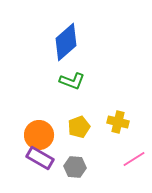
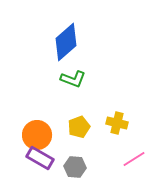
green L-shape: moved 1 px right, 2 px up
yellow cross: moved 1 px left, 1 px down
orange circle: moved 2 px left
